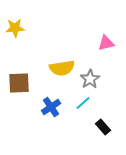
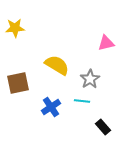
yellow semicircle: moved 5 px left, 3 px up; rotated 140 degrees counterclockwise
brown square: moved 1 px left; rotated 10 degrees counterclockwise
cyan line: moved 1 px left, 2 px up; rotated 49 degrees clockwise
